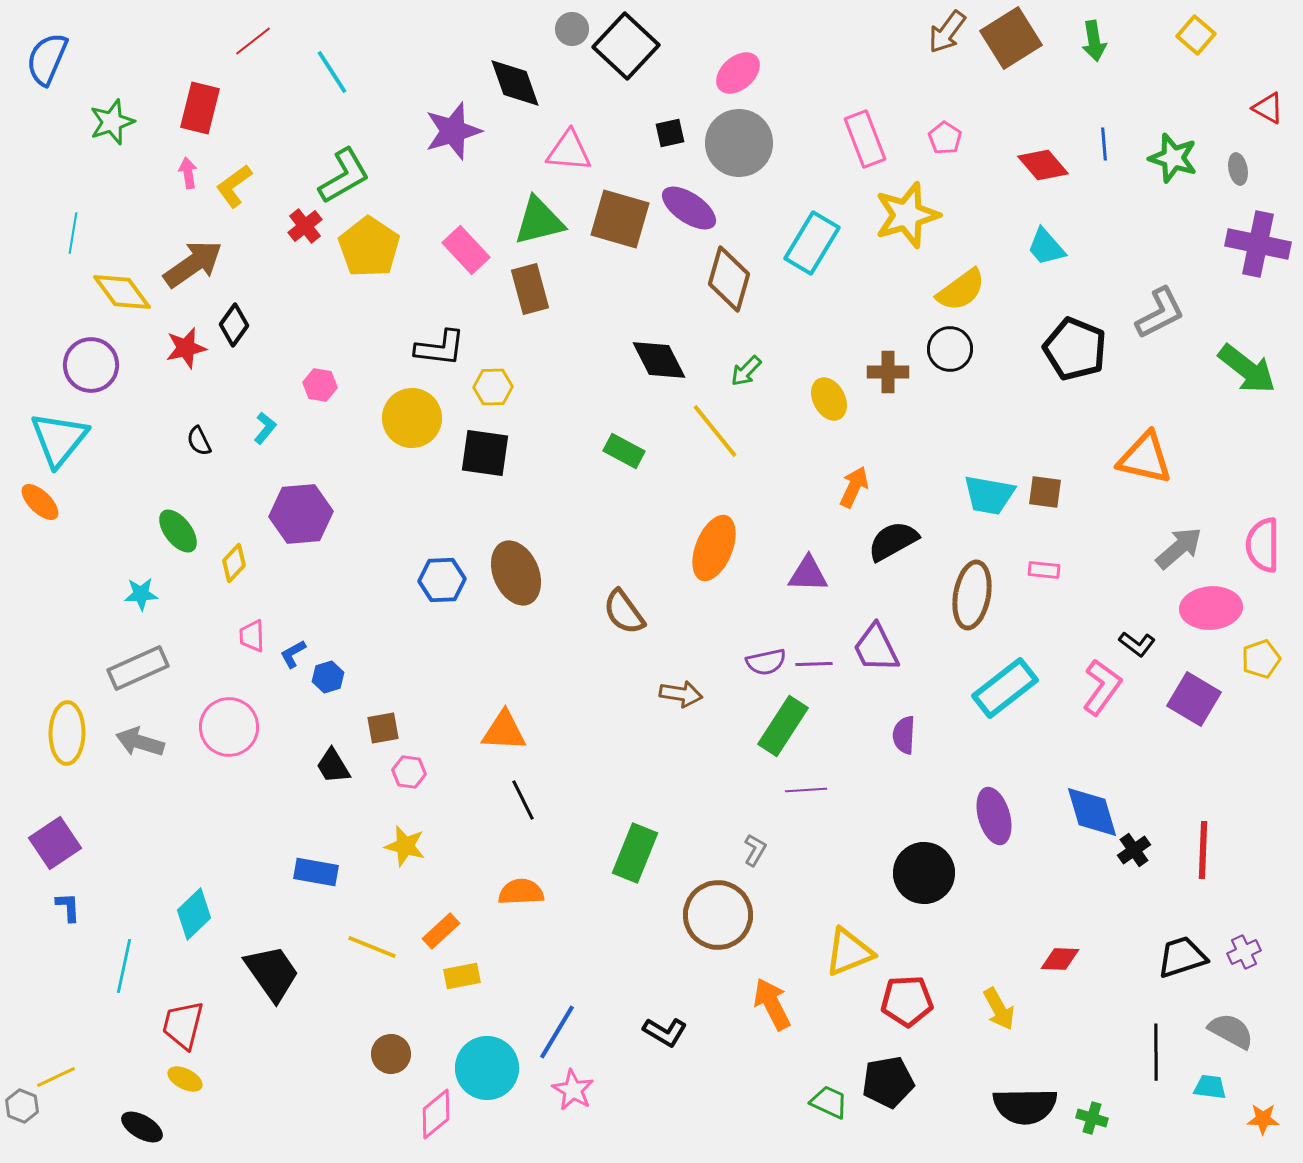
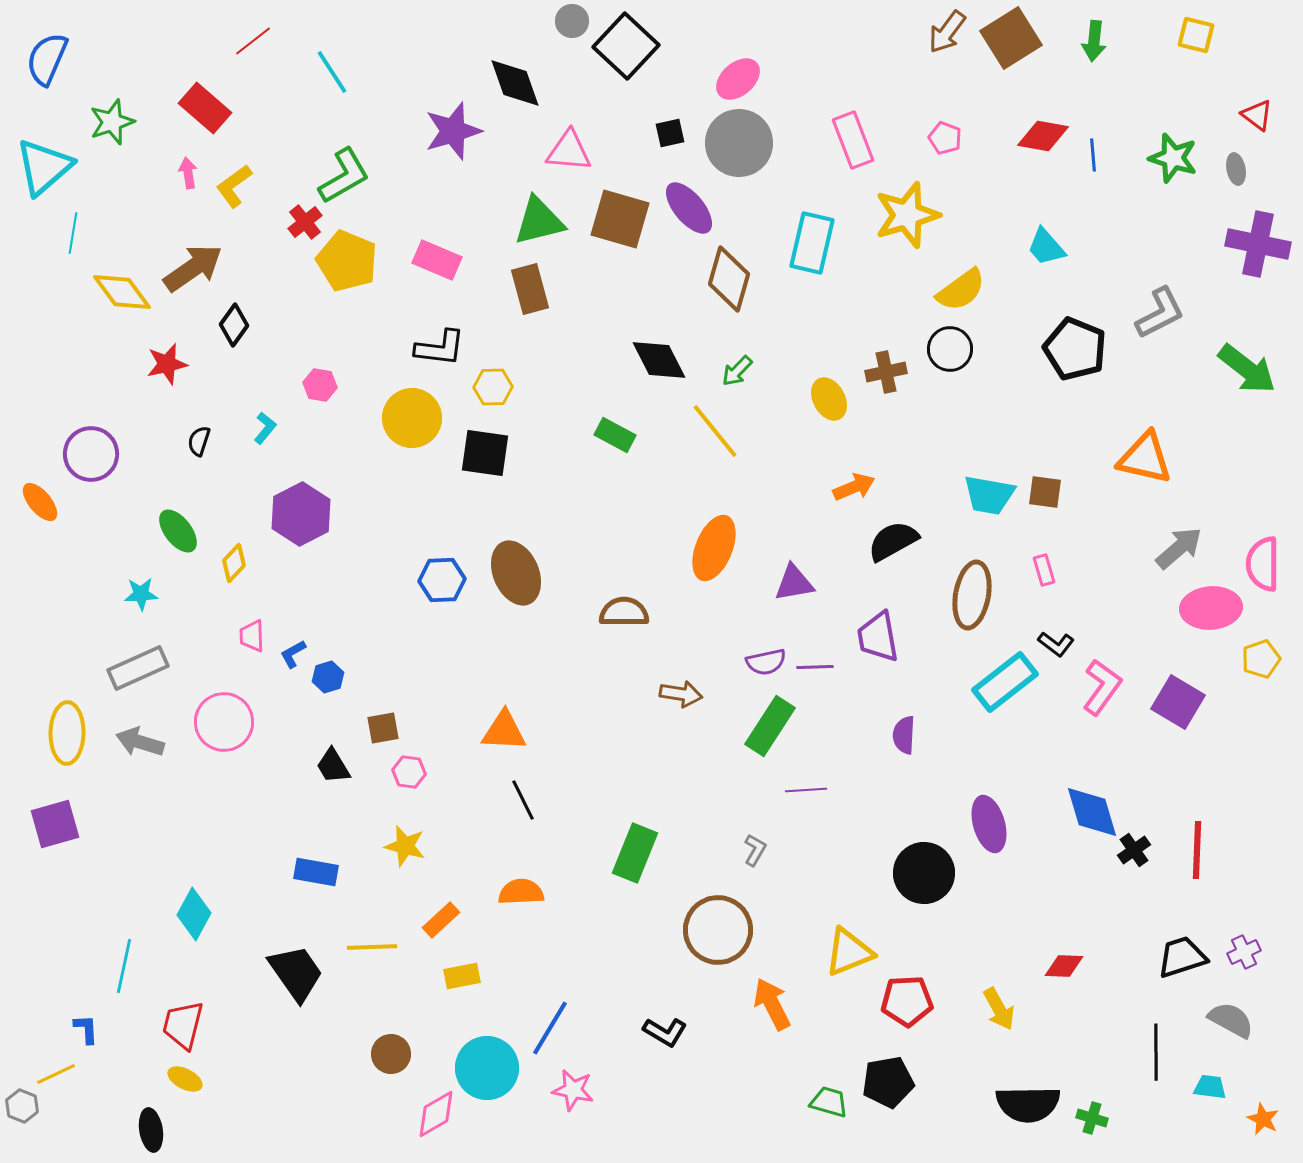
gray circle at (572, 29): moved 8 px up
yellow square at (1196, 35): rotated 27 degrees counterclockwise
green arrow at (1094, 41): rotated 15 degrees clockwise
pink ellipse at (738, 73): moved 6 px down
red rectangle at (200, 108): moved 5 px right; rotated 63 degrees counterclockwise
red triangle at (1268, 108): moved 11 px left, 7 px down; rotated 8 degrees clockwise
pink pentagon at (945, 138): rotated 12 degrees counterclockwise
pink rectangle at (865, 139): moved 12 px left, 1 px down
blue line at (1104, 144): moved 11 px left, 11 px down
red diamond at (1043, 165): moved 29 px up; rotated 39 degrees counterclockwise
gray ellipse at (1238, 169): moved 2 px left
purple ellipse at (689, 208): rotated 16 degrees clockwise
red cross at (305, 226): moved 4 px up
cyan rectangle at (812, 243): rotated 18 degrees counterclockwise
yellow pentagon at (369, 247): moved 22 px left, 14 px down; rotated 12 degrees counterclockwise
pink rectangle at (466, 250): moved 29 px left, 10 px down; rotated 24 degrees counterclockwise
brown arrow at (193, 264): moved 4 px down
red star at (186, 348): moved 19 px left, 16 px down
purple circle at (91, 365): moved 89 px down
green arrow at (746, 371): moved 9 px left
brown cross at (888, 372): moved 2 px left; rotated 12 degrees counterclockwise
cyan triangle at (59, 439): moved 15 px left, 272 px up; rotated 10 degrees clockwise
black semicircle at (199, 441): rotated 44 degrees clockwise
green rectangle at (624, 451): moved 9 px left, 16 px up
orange arrow at (854, 487): rotated 42 degrees clockwise
orange ellipse at (40, 502): rotated 6 degrees clockwise
purple hexagon at (301, 514): rotated 22 degrees counterclockwise
pink semicircle at (1263, 545): moved 19 px down
pink rectangle at (1044, 570): rotated 68 degrees clockwise
purple triangle at (808, 574): moved 14 px left, 9 px down; rotated 12 degrees counterclockwise
brown semicircle at (624, 612): rotated 126 degrees clockwise
black L-shape at (1137, 644): moved 81 px left
purple trapezoid at (876, 648): moved 2 px right, 11 px up; rotated 16 degrees clockwise
purple line at (814, 664): moved 1 px right, 3 px down
cyan rectangle at (1005, 688): moved 6 px up
purple square at (1194, 699): moved 16 px left, 3 px down
green rectangle at (783, 726): moved 13 px left
pink circle at (229, 727): moved 5 px left, 5 px up
purple ellipse at (994, 816): moved 5 px left, 8 px down
purple square at (55, 843): moved 19 px up; rotated 18 degrees clockwise
red line at (1203, 850): moved 6 px left
blue L-shape at (68, 907): moved 18 px right, 122 px down
cyan diamond at (194, 914): rotated 18 degrees counterclockwise
brown circle at (718, 915): moved 15 px down
orange rectangle at (441, 931): moved 11 px up
yellow line at (372, 947): rotated 24 degrees counterclockwise
red diamond at (1060, 959): moved 4 px right, 7 px down
black trapezoid at (272, 973): moved 24 px right
gray semicircle at (1231, 1031): moved 11 px up
blue line at (557, 1032): moved 7 px left, 4 px up
yellow line at (56, 1077): moved 3 px up
pink star at (573, 1090): rotated 18 degrees counterclockwise
green trapezoid at (829, 1102): rotated 9 degrees counterclockwise
black semicircle at (1025, 1106): moved 3 px right, 2 px up
pink diamond at (436, 1114): rotated 9 degrees clockwise
orange star at (1263, 1119): rotated 24 degrees clockwise
black ellipse at (142, 1127): moved 9 px right, 3 px down; rotated 51 degrees clockwise
